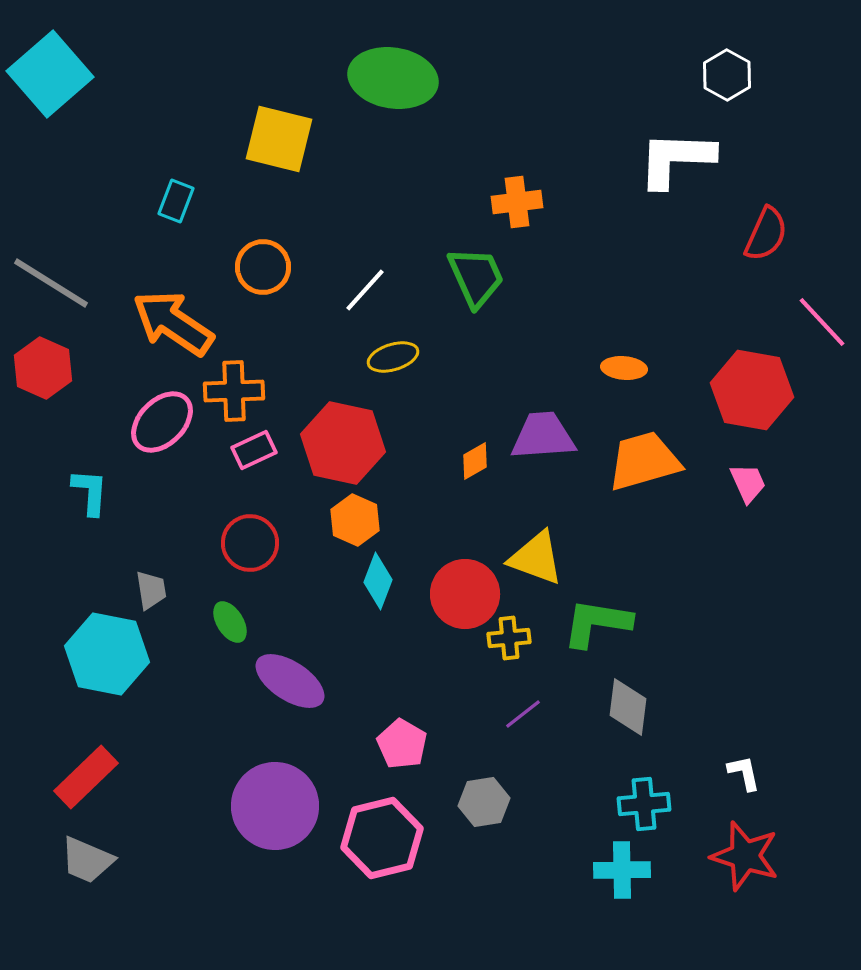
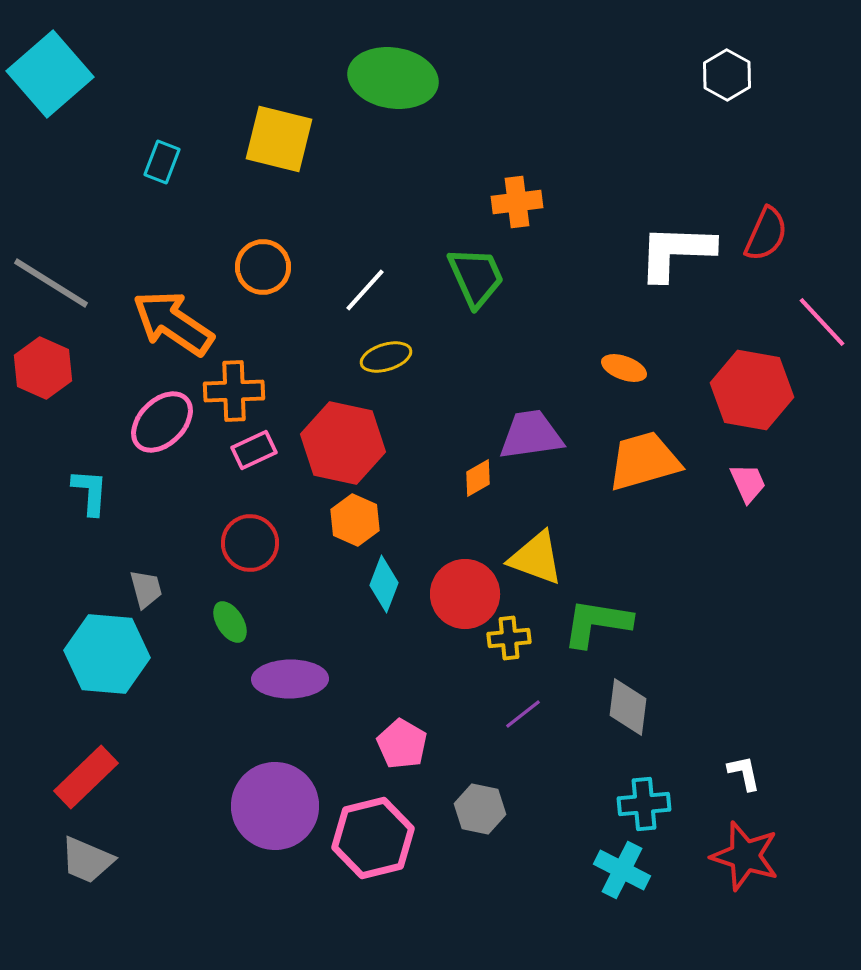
white L-shape at (676, 159): moved 93 px down
cyan rectangle at (176, 201): moved 14 px left, 39 px up
yellow ellipse at (393, 357): moved 7 px left
orange ellipse at (624, 368): rotated 15 degrees clockwise
purple trapezoid at (543, 436): moved 12 px left, 1 px up; rotated 4 degrees counterclockwise
orange diamond at (475, 461): moved 3 px right, 17 px down
cyan diamond at (378, 581): moved 6 px right, 3 px down
gray trapezoid at (151, 590): moved 5 px left, 1 px up; rotated 6 degrees counterclockwise
cyan hexagon at (107, 654): rotated 6 degrees counterclockwise
purple ellipse at (290, 681): moved 2 px up; rotated 34 degrees counterclockwise
gray hexagon at (484, 802): moved 4 px left, 7 px down; rotated 21 degrees clockwise
pink hexagon at (382, 838): moved 9 px left
cyan cross at (622, 870): rotated 28 degrees clockwise
